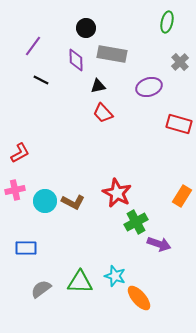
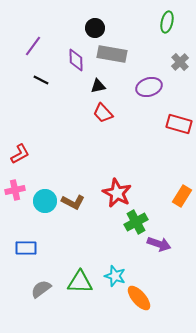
black circle: moved 9 px right
red L-shape: moved 1 px down
